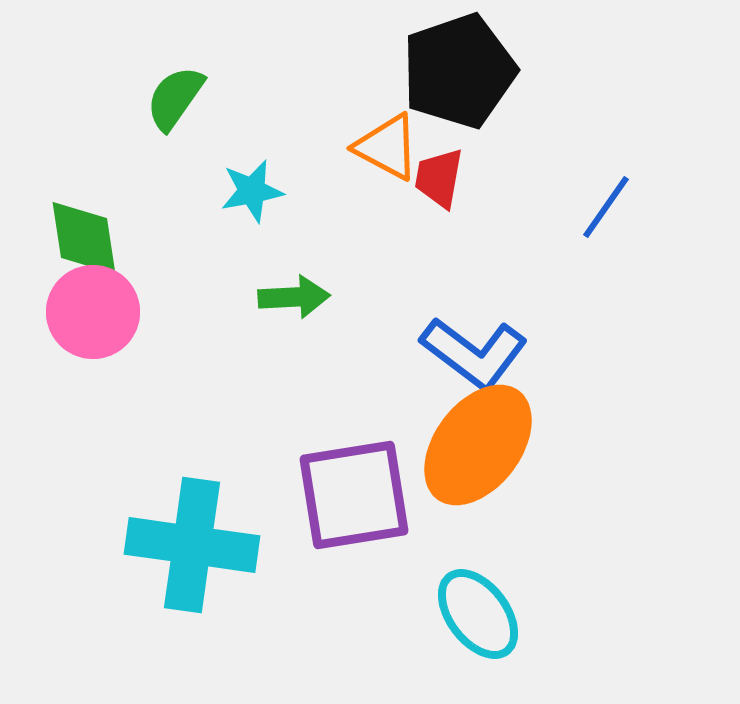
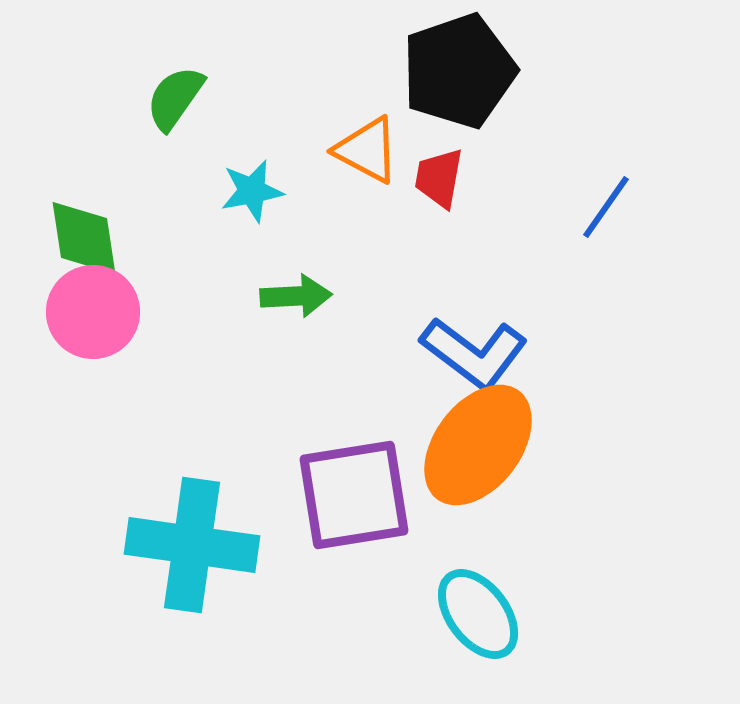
orange triangle: moved 20 px left, 3 px down
green arrow: moved 2 px right, 1 px up
